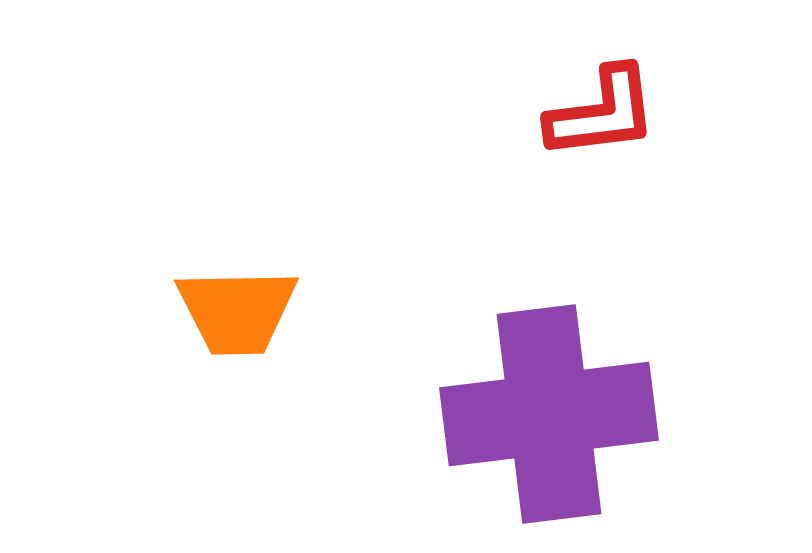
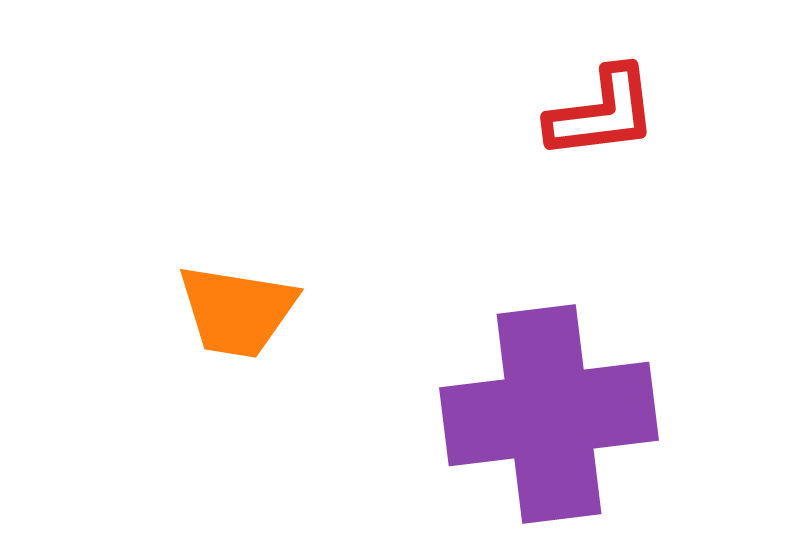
orange trapezoid: rotated 10 degrees clockwise
